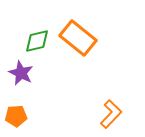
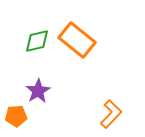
orange rectangle: moved 1 px left, 2 px down
purple star: moved 17 px right, 18 px down; rotated 15 degrees clockwise
